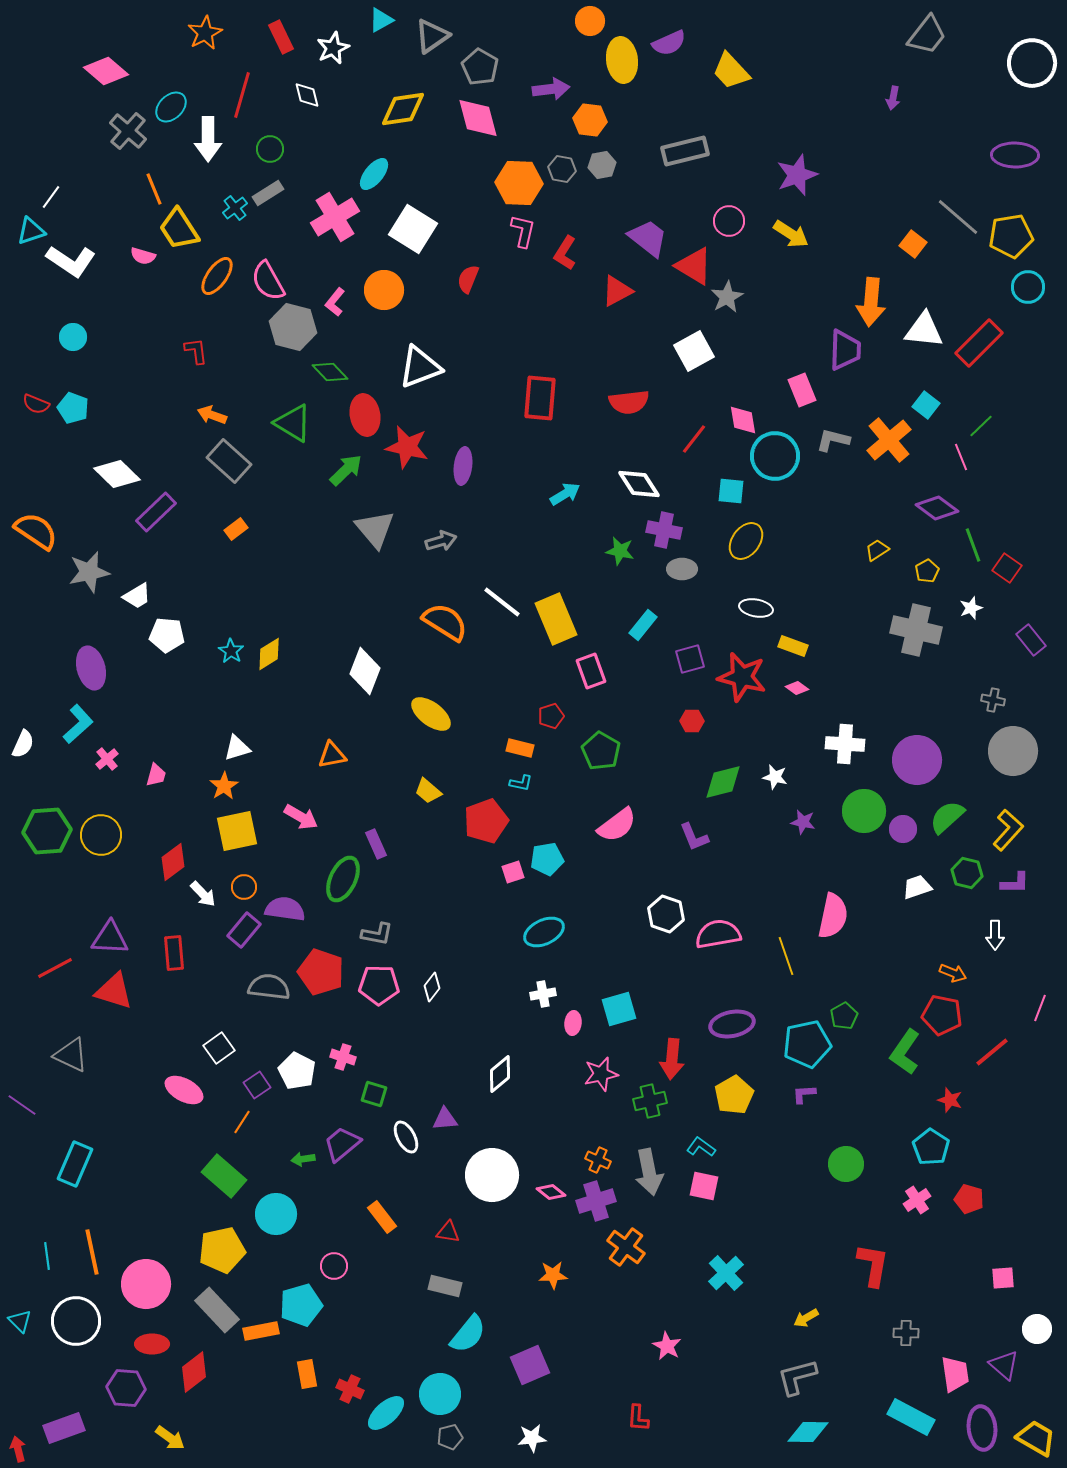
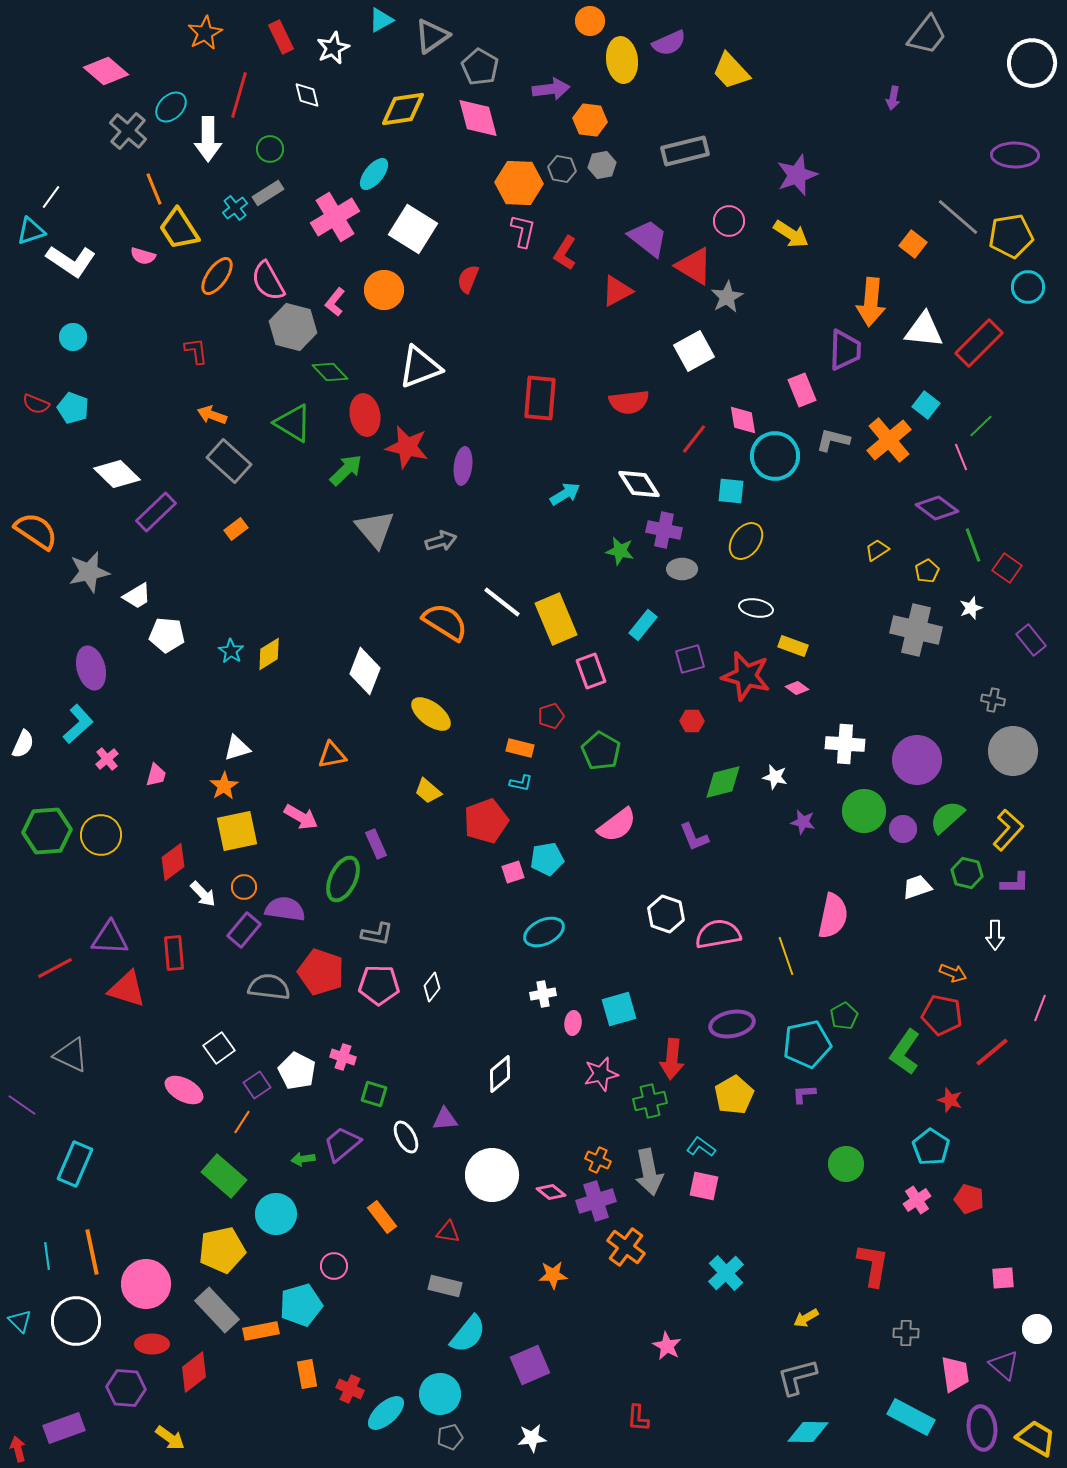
red line at (242, 95): moved 3 px left
red star at (742, 677): moved 4 px right, 1 px up
red triangle at (114, 991): moved 13 px right, 2 px up
